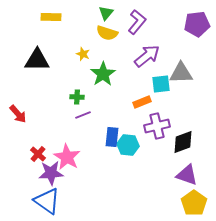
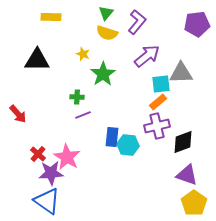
orange rectangle: moved 16 px right; rotated 18 degrees counterclockwise
